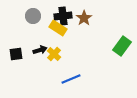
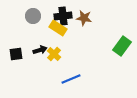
brown star: rotated 28 degrees counterclockwise
